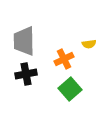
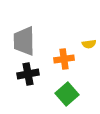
orange cross: rotated 18 degrees clockwise
black cross: moved 2 px right
green square: moved 3 px left, 5 px down
